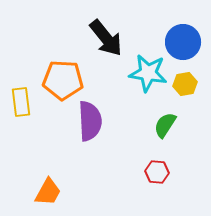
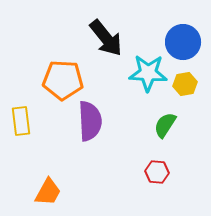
cyan star: rotated 6 degrees counterclockwise
yellow rectangle: moved 19 px down
